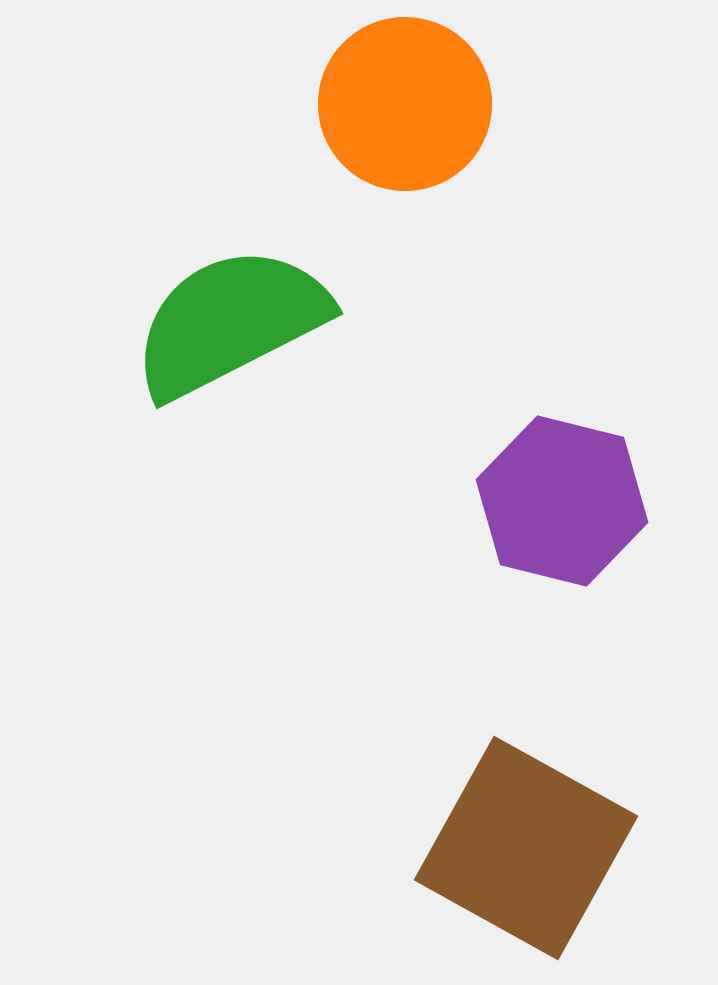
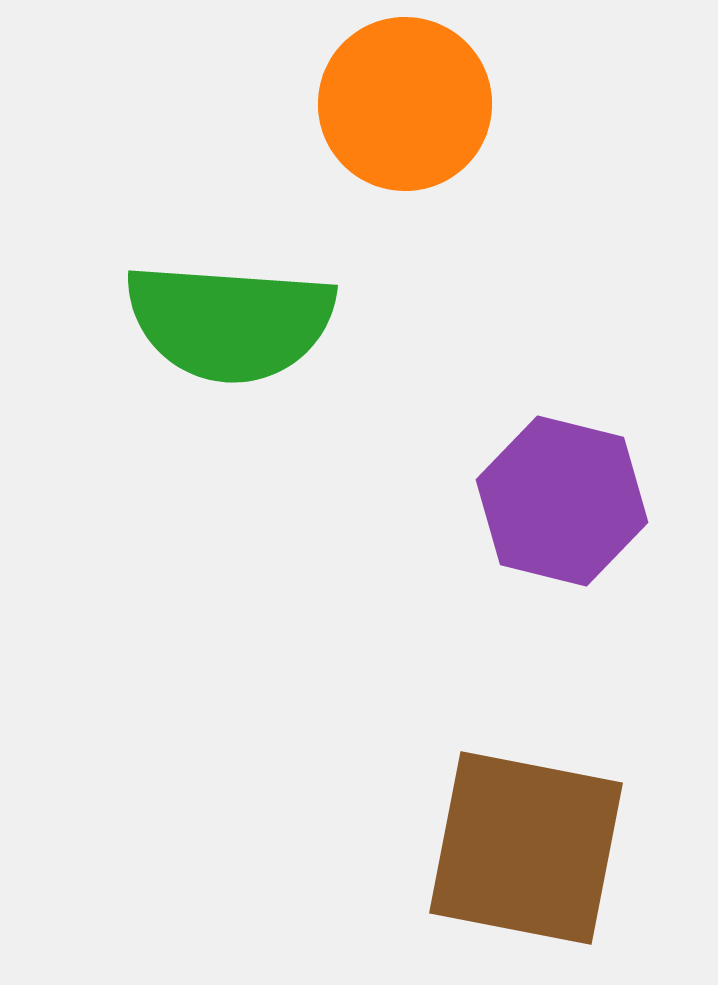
green semicircle: rotated 149 degrees counterclockwise
brown square: rotated 18 degrees counterclockwise
